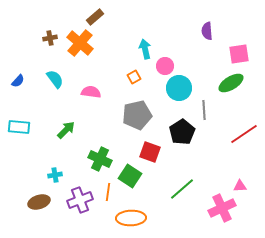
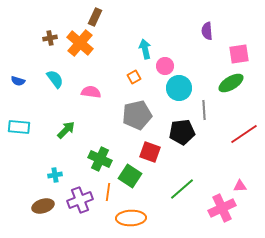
brown rectangle: rotated 24 degrees counterclockwise
blue semicircle: rotated 64 degrees clockwise
black pentagon: rotated 25 degrees clockwise
brown ellipse: moved 4 px right, 4 px down
